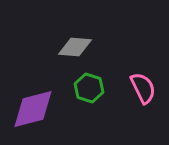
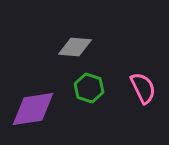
purple diamond: rotated 6 degrees clockwise
